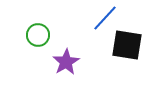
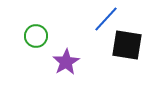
blue line: moved 1 px right, 1 px down
green circle: moved 2 px left, 1 px down
